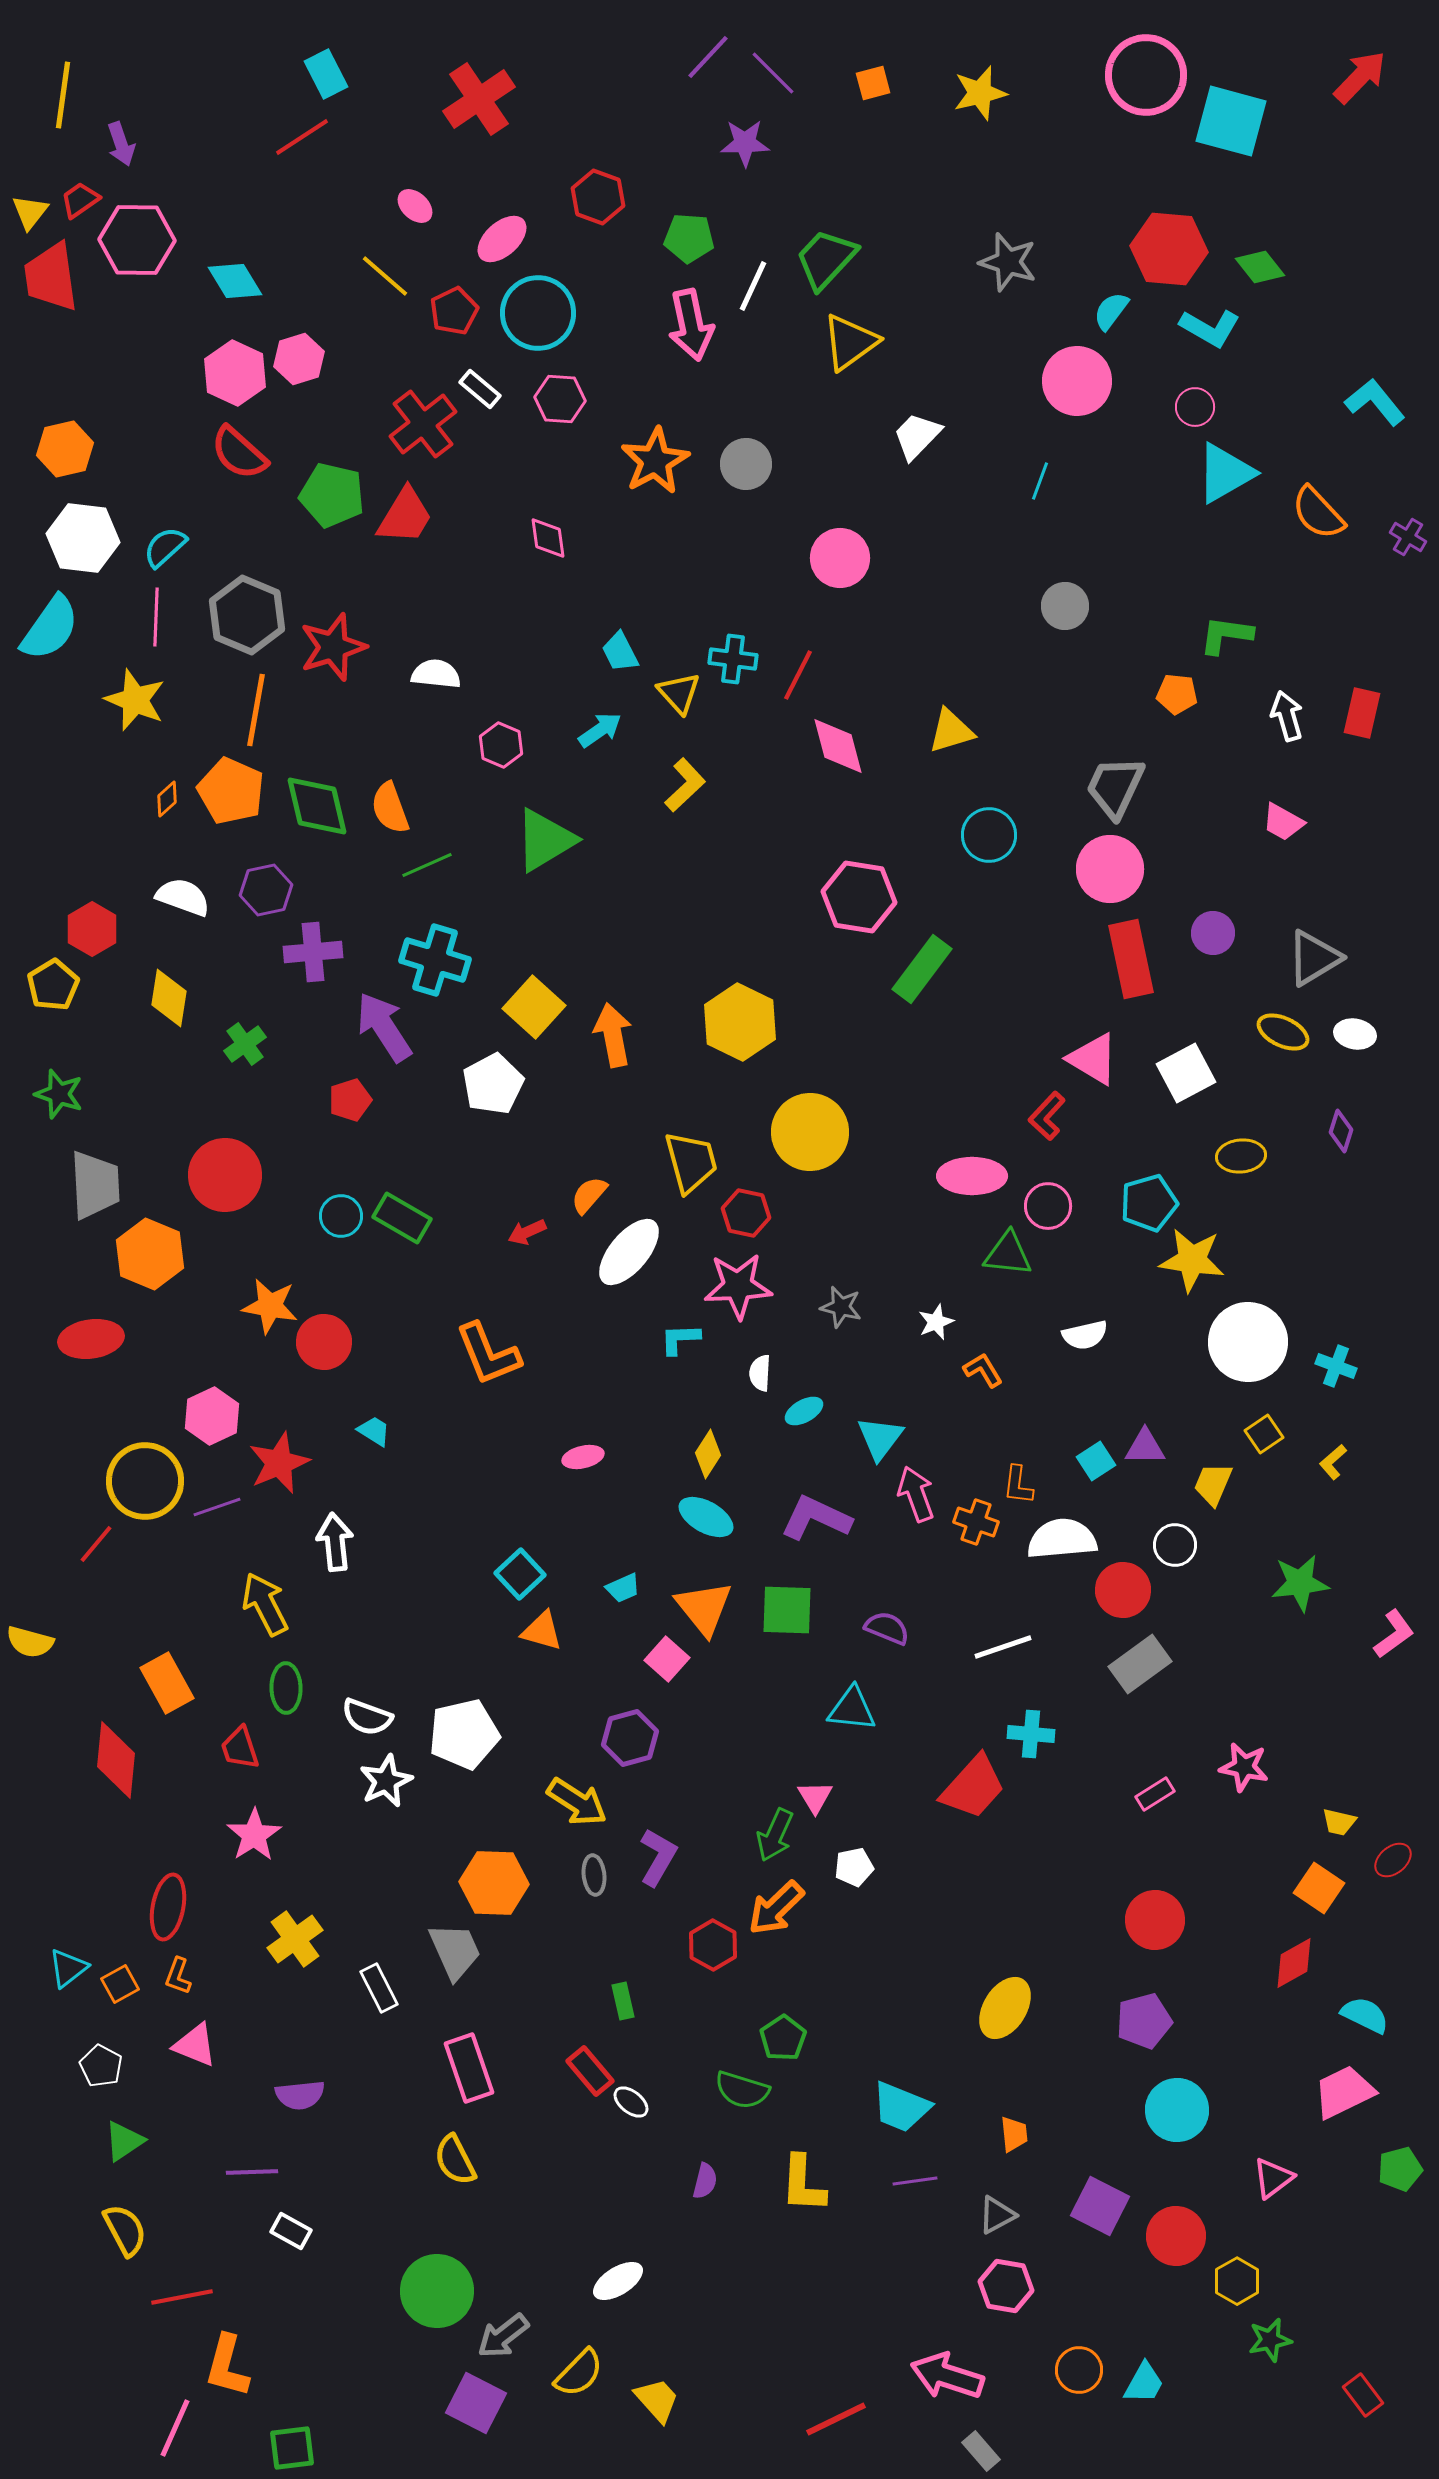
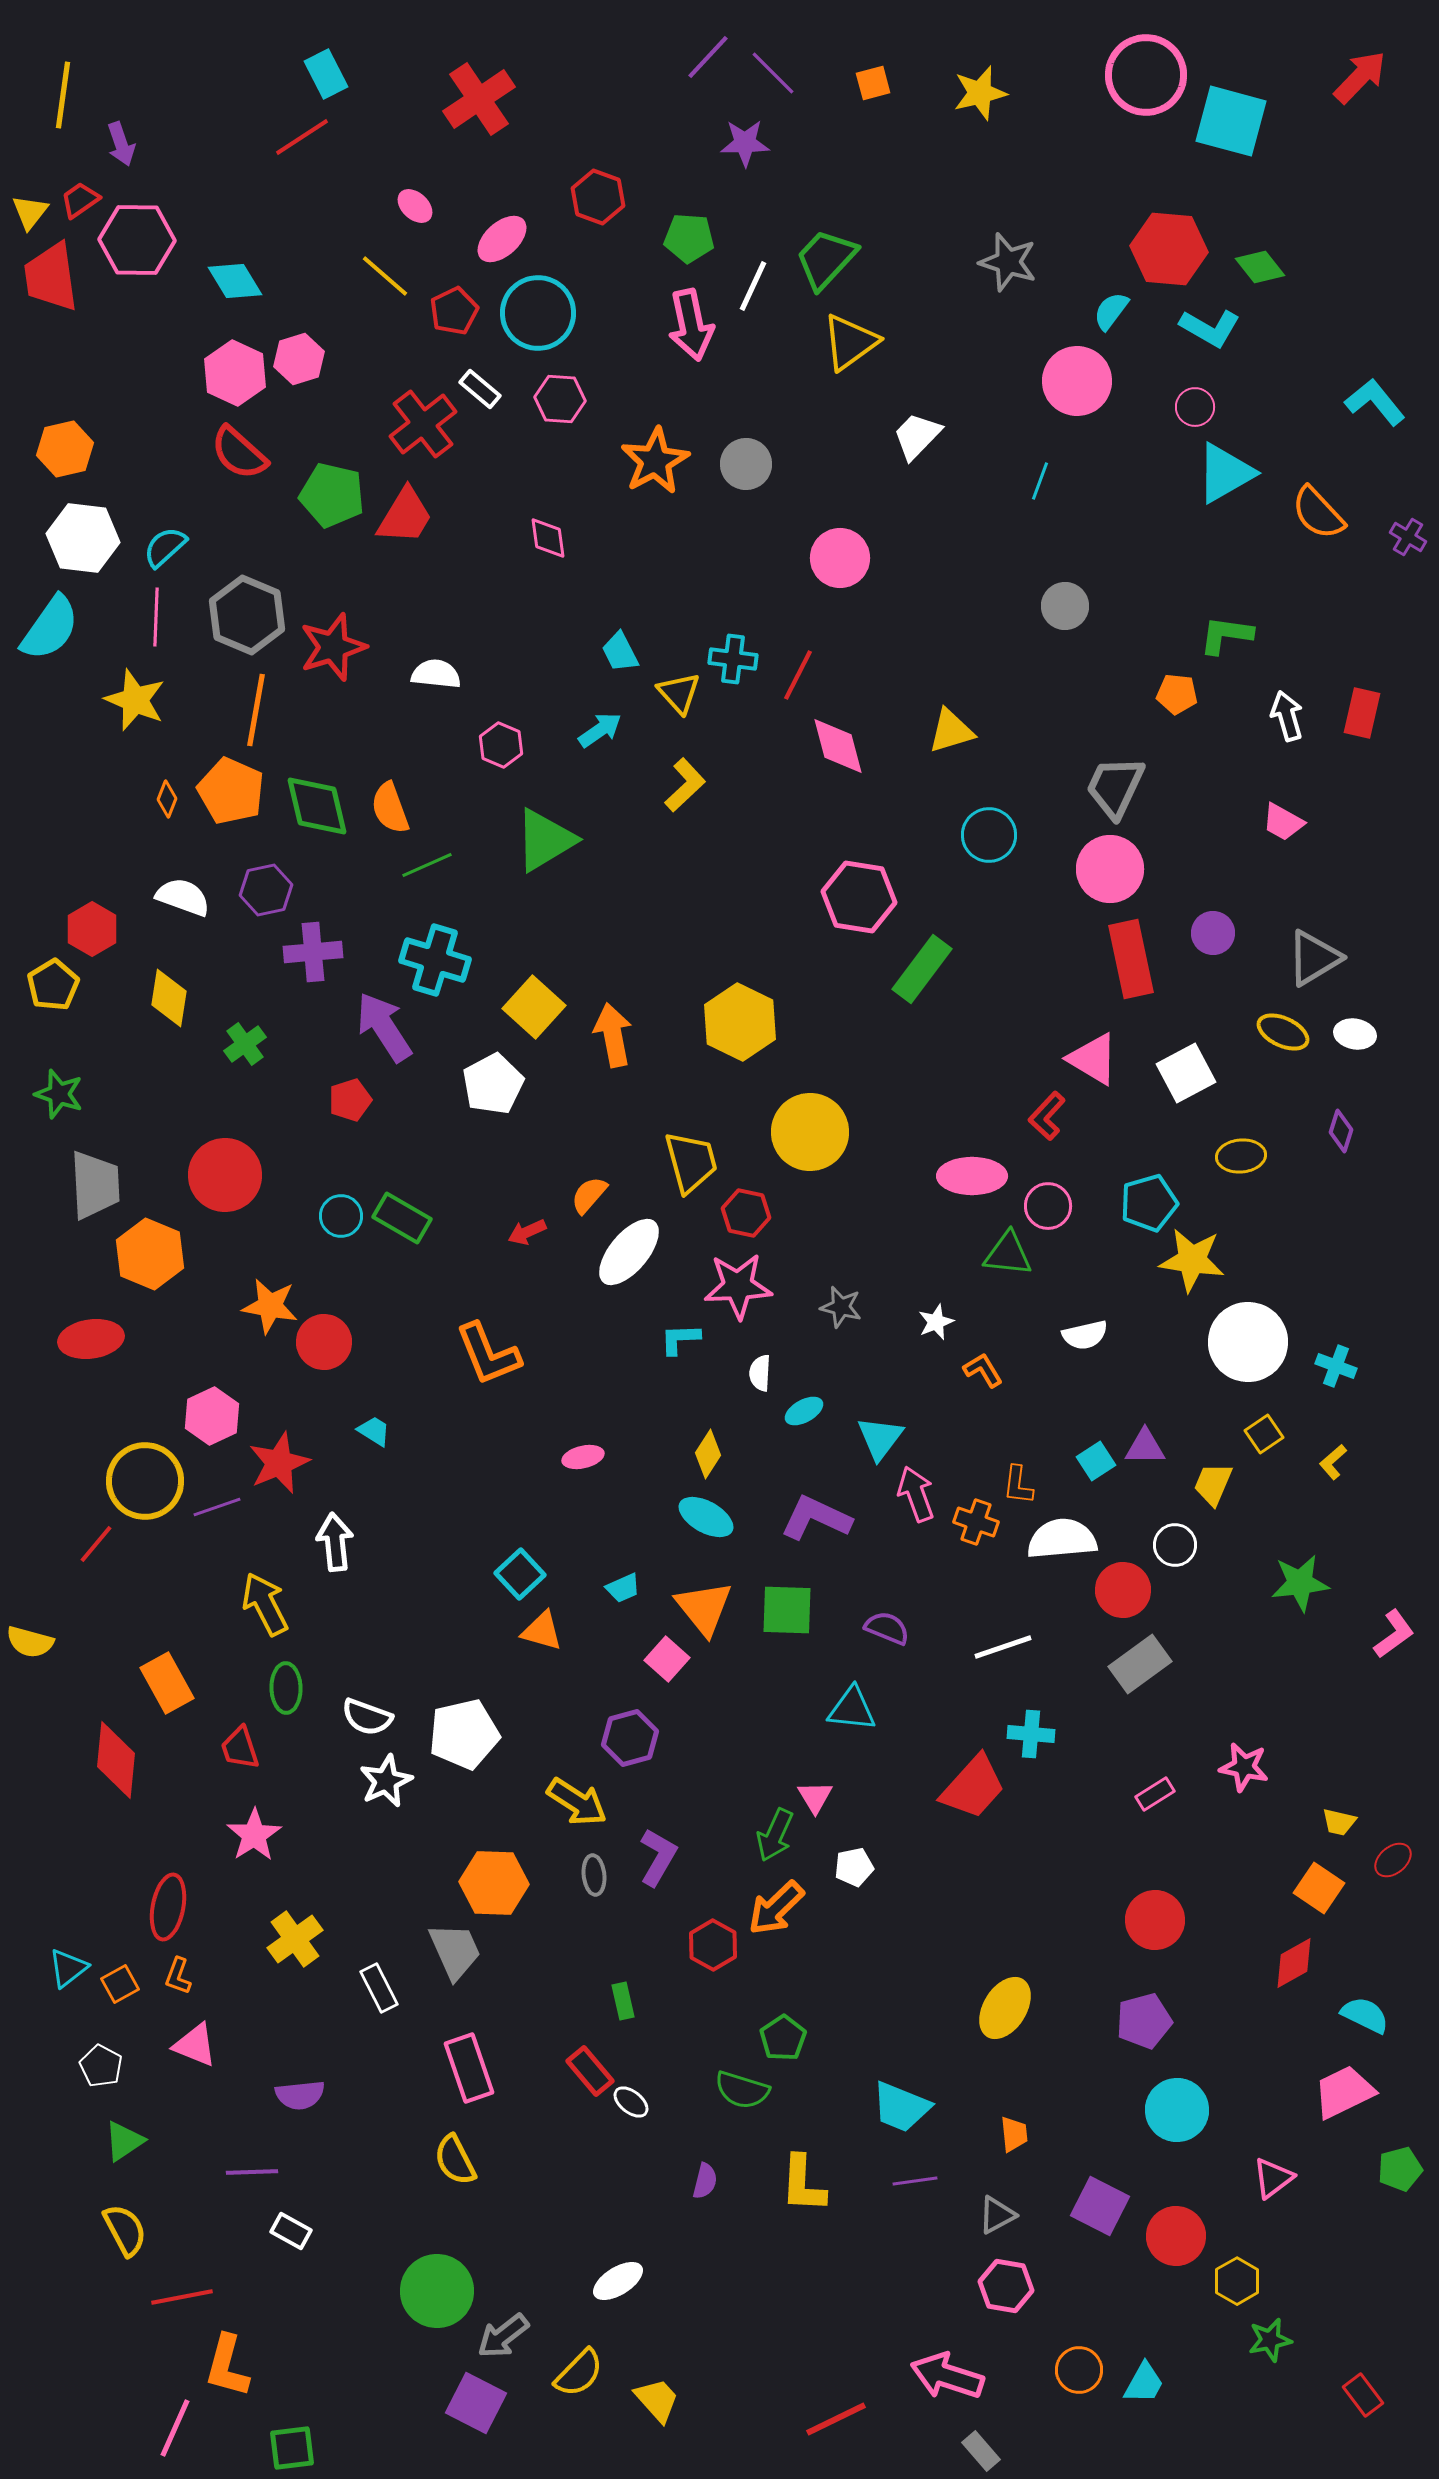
orange diamond at (167, 799): rotated 27 degrees counterclockwise
